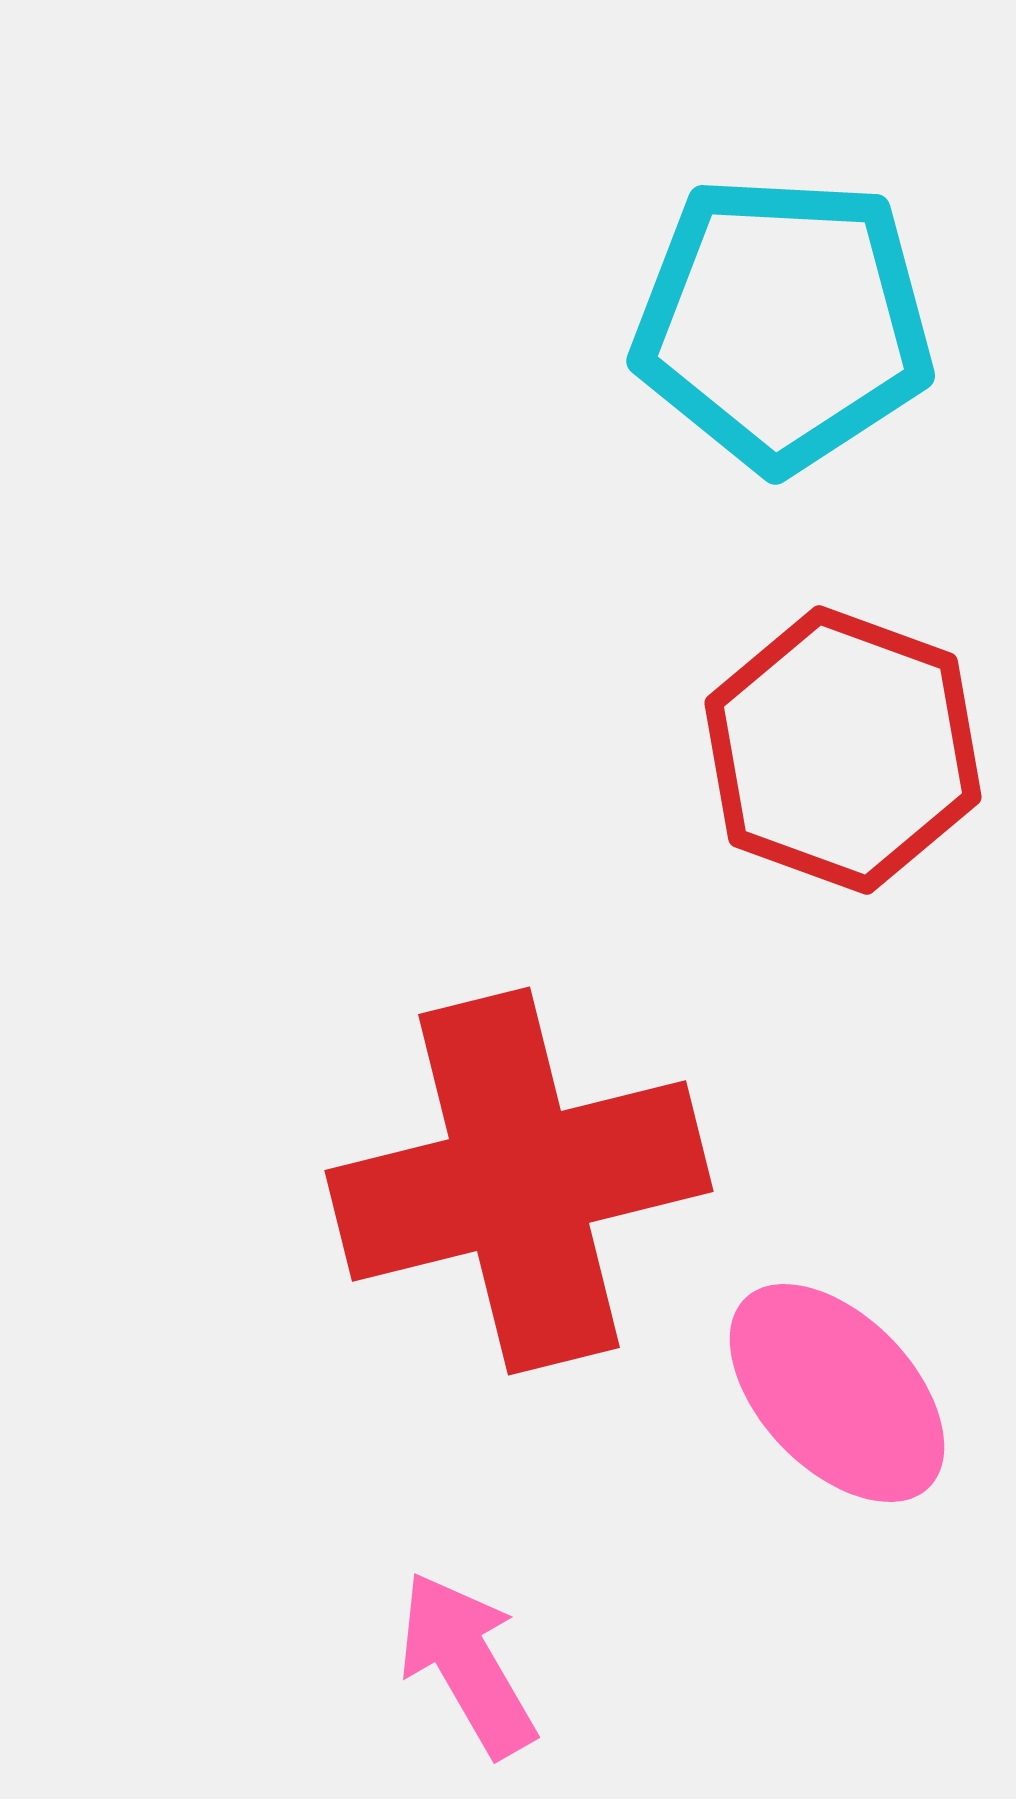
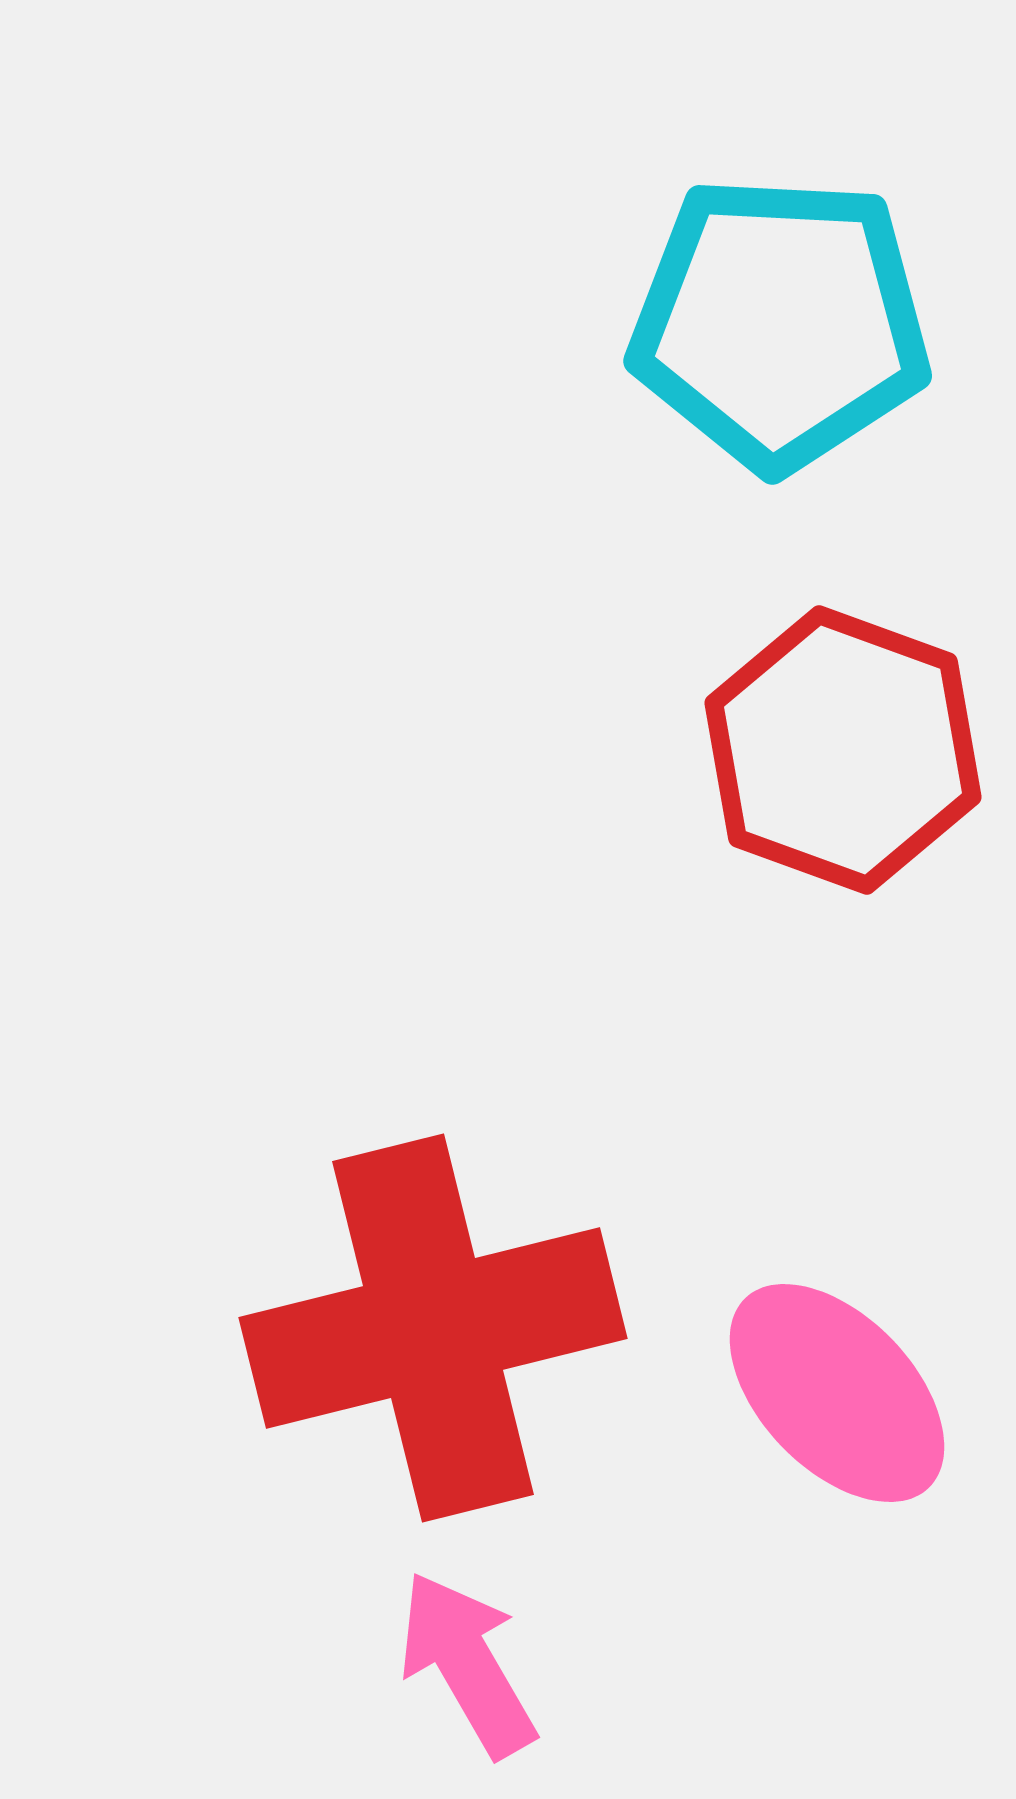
cyan pentagon: moved 3 px left
red cross: moved 86 px left, 147 px down
